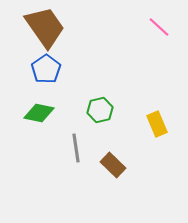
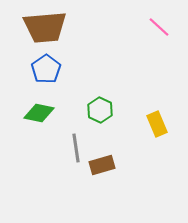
brown trapezoid: rotated 120 degrees clockwise
green hexagon: rotated 20 degrees counterclockwise
brown rectangle: moved 11 px left; rotated 60 degrees counterclockwise
